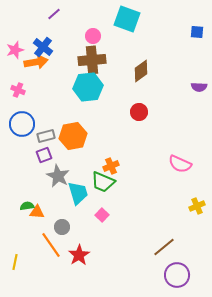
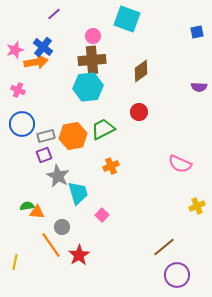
blue square: rotated 16 degrees counterclockwise
green trapezoid: moved 53 px up; rotated 130 degrees clockwise
